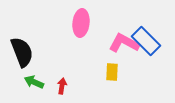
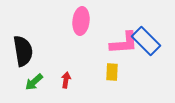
pink ellipse: moved 2 px up
pink L-shape: rotated 148 degrees clockwise
black semicircle: moved 1 px right, 1 px up; rotated 12 degrees clockwise
green arrow: rotated 66 degrees counterclockwise
red arrow: moved 4 px right, 6 px up
